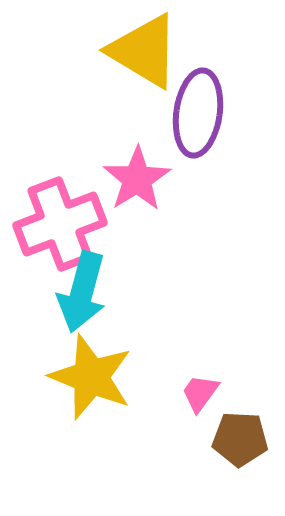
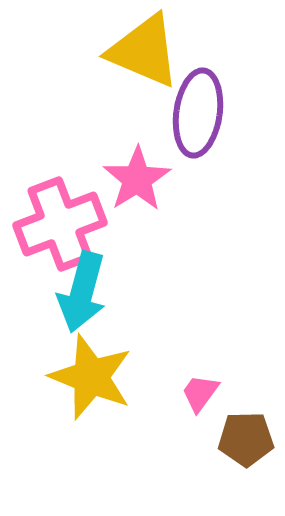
yellow triangle: rotated 8 degrees counterclockwise
brown pentagon: moved 6 px right; rotated 4 degrees counterclockwise
